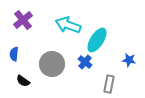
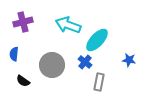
purple cross: moved 2 px down; rotated 24 degrees clockwise
cyan ellipse: rotated 10 degrees clockwise
gray circle: moved 1 px down
gray rectangle: moved 10 px left, 2 px up
